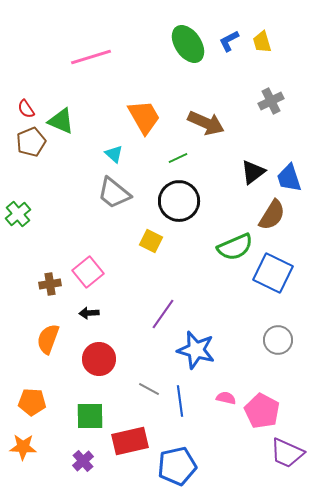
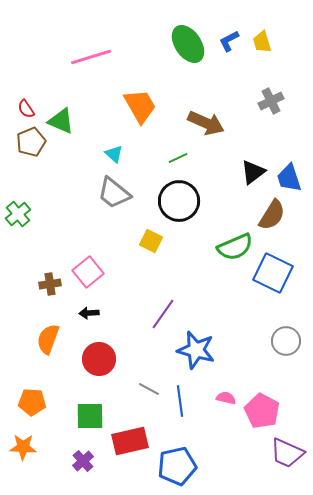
orange trapezoid: moved 4 px left, 11 px up
gray circle: moved 8 px right, 1 px down
